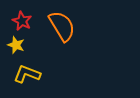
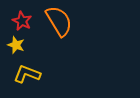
orange semicircle: moved 3 px left, 5 px up
